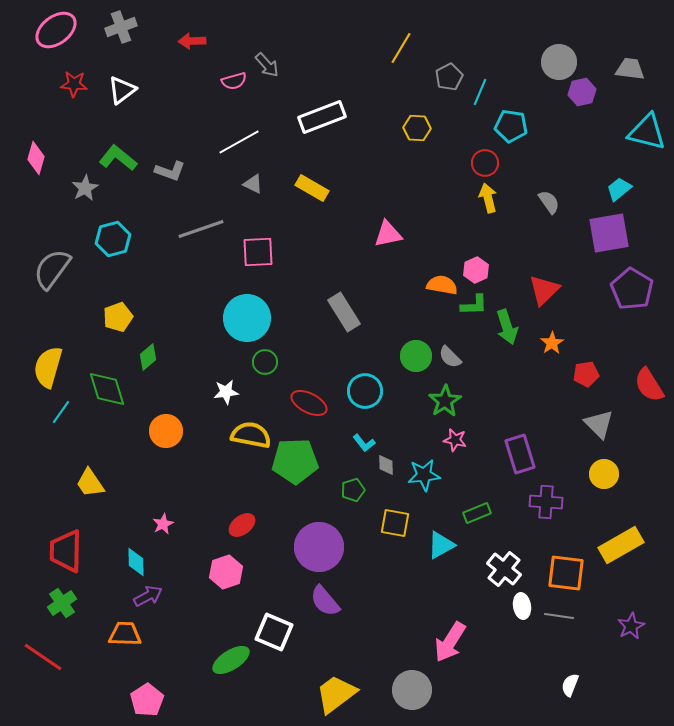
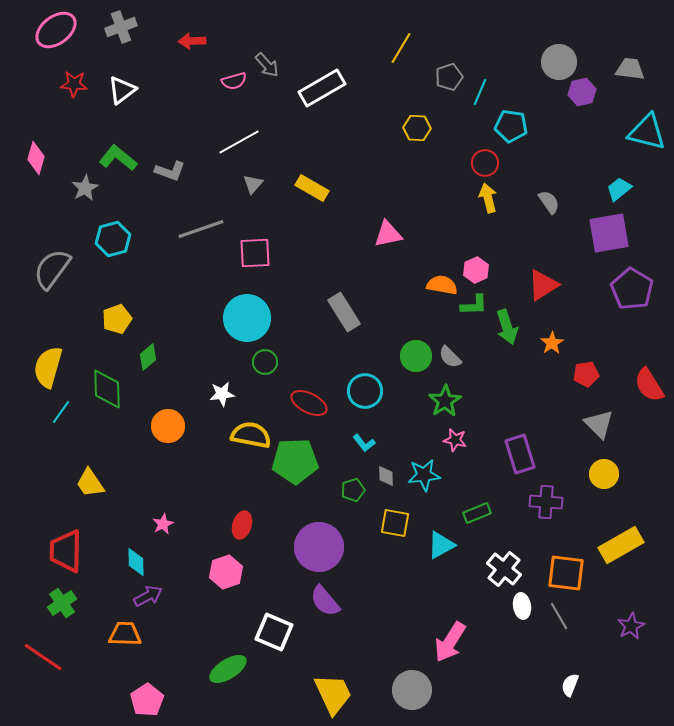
gray pentagon at (449, 77): rotated 8 degrees clockwise
white rectangle at (322, 117): moved 29 px up; rotated 9 degrees counterclockwise
gray triangle at (253, 184): rotated 45 degrees clockwise
pink square at (258, 252): moved 3 px left, 1 px down
red triangle at (544, 290): moved 1 px left, 5 px up; rotated 12 degrees clockwise
yellow pentagon at (118, 317): moved 1 px left, 2 px down
green diamond at (107, 389): rotated 15 degrees clockwise
white star at (226, 392): moved 4 px left, 2 px down
orange circle at (166, 431): moved 2 px right, 5 px up
gray diamond at (386, 465): moved 11 px down
red ellipse at (242, 525): rotated 36 degrees counterclockwise
gray line at (559, 616): rotated 52 degrees clockwise
green ellipse at (231, 660): moved 3 px left, 9 px down
yellow trapezoid at (336, 694): moved 3 px left; rotated 102 degrees clockwise
